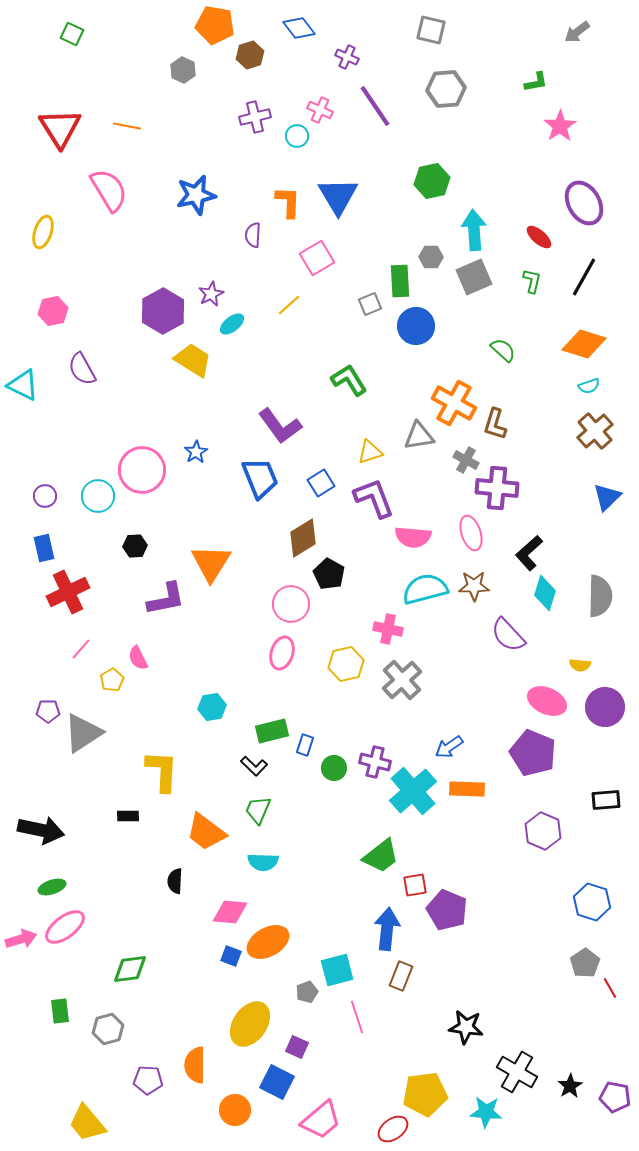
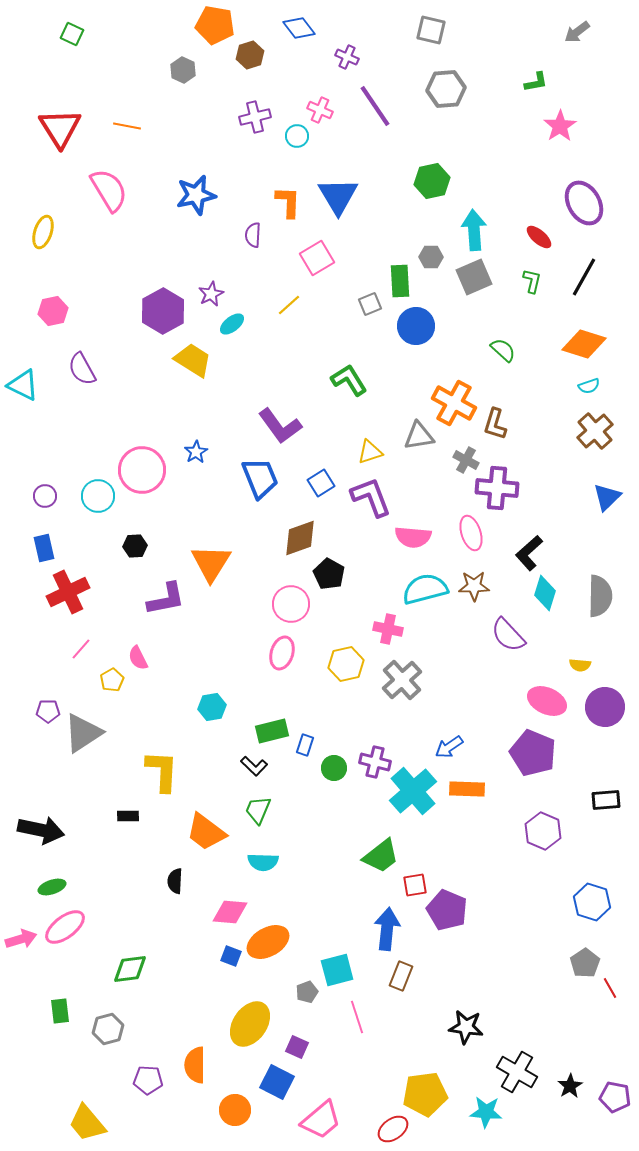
purple L-shape at (374, 498): moved 3 px left, 1 px up
brown diamond at (303, 538): moved 3 px left; rotated 12 degrees clockwise
